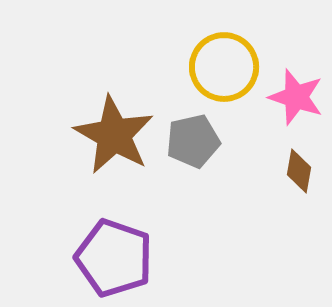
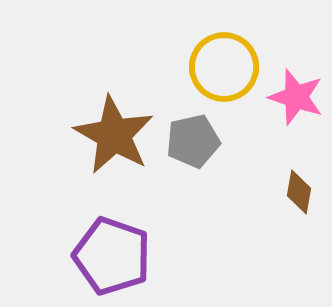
brown diamond: moved 21 px down
purple pentagon: moved 2 px left, 2 px up
